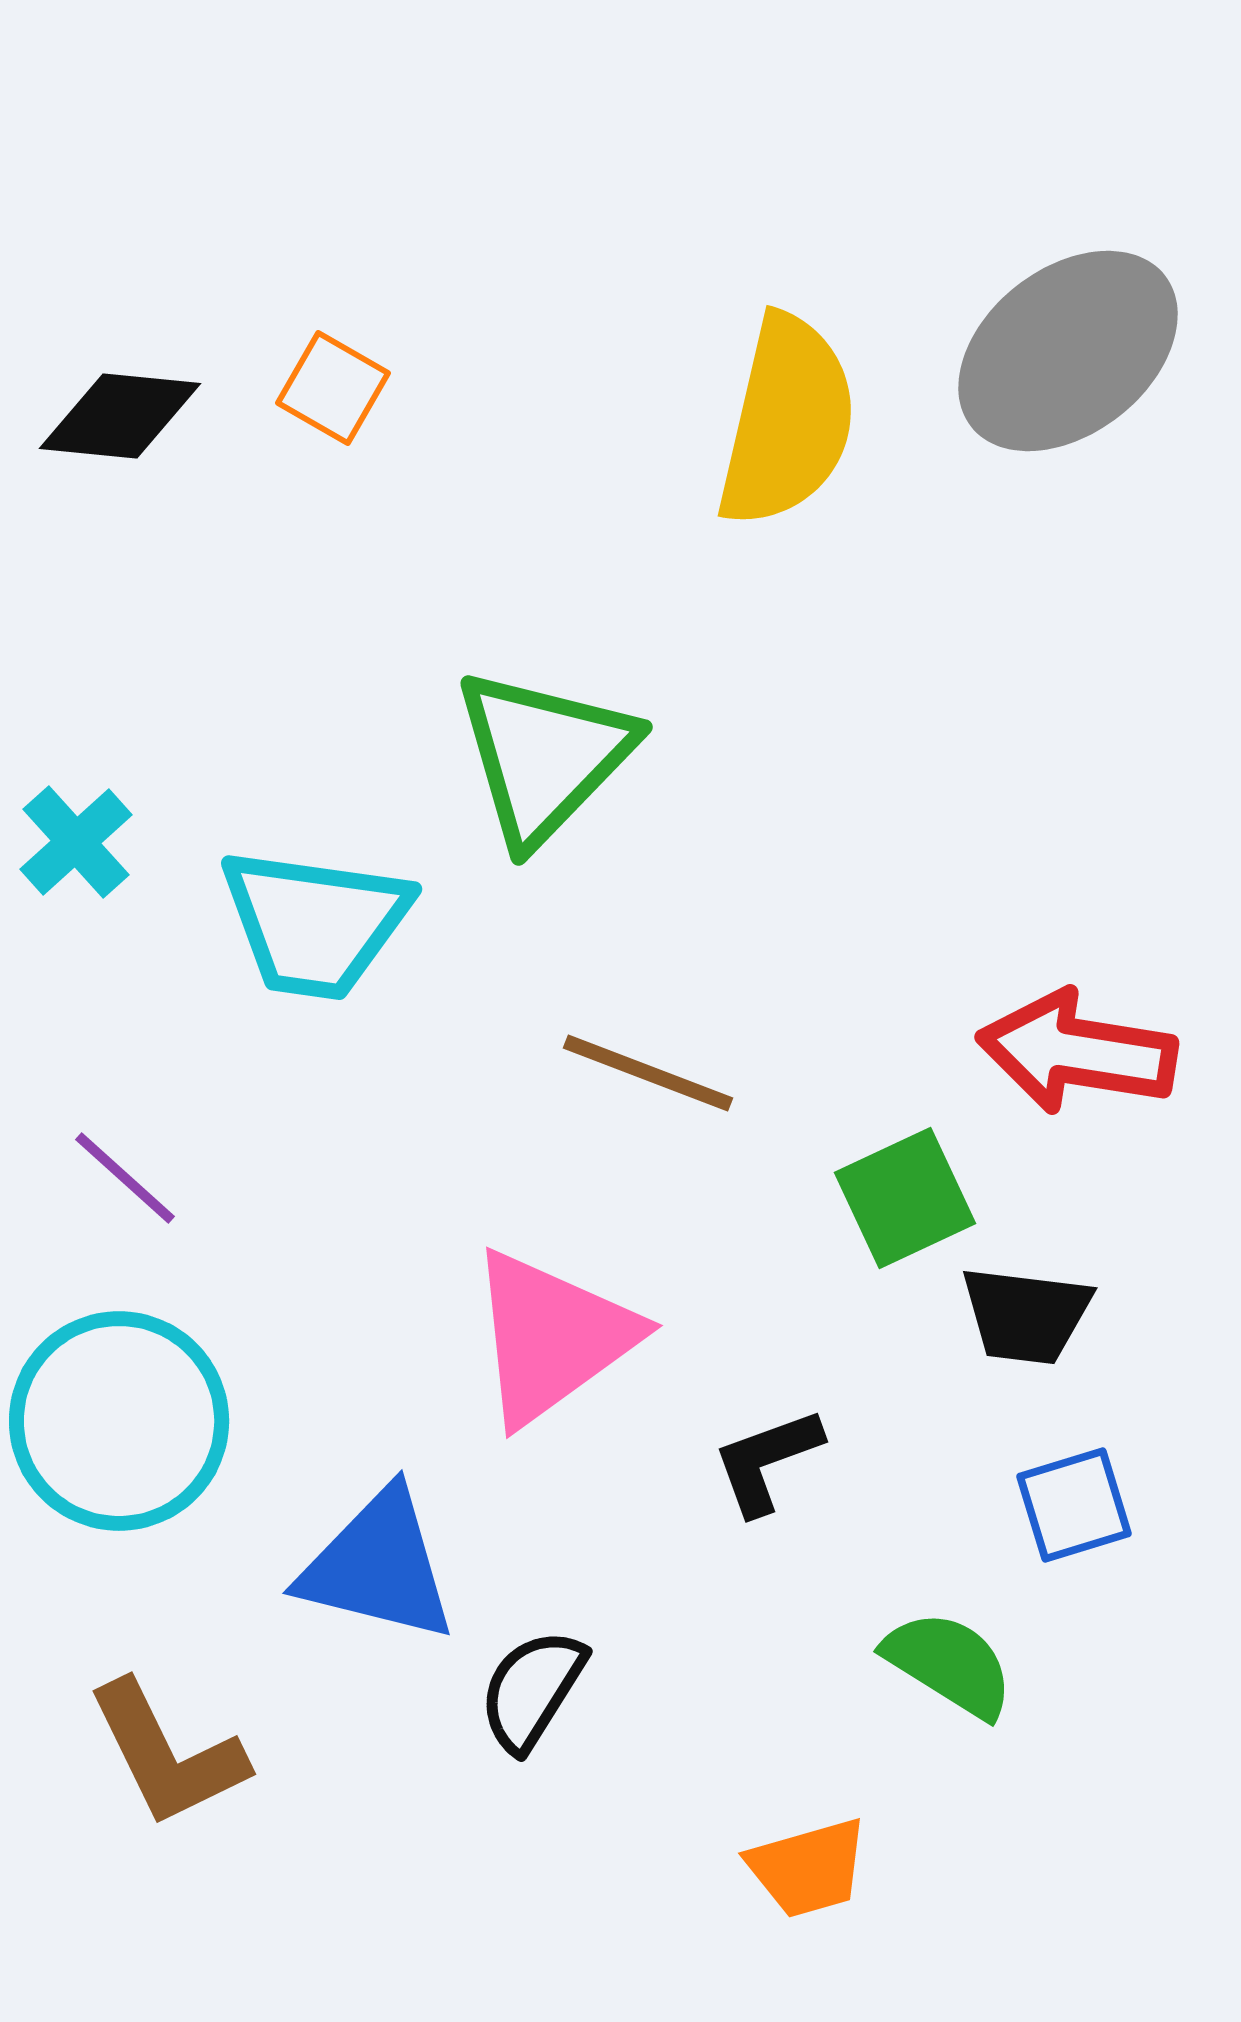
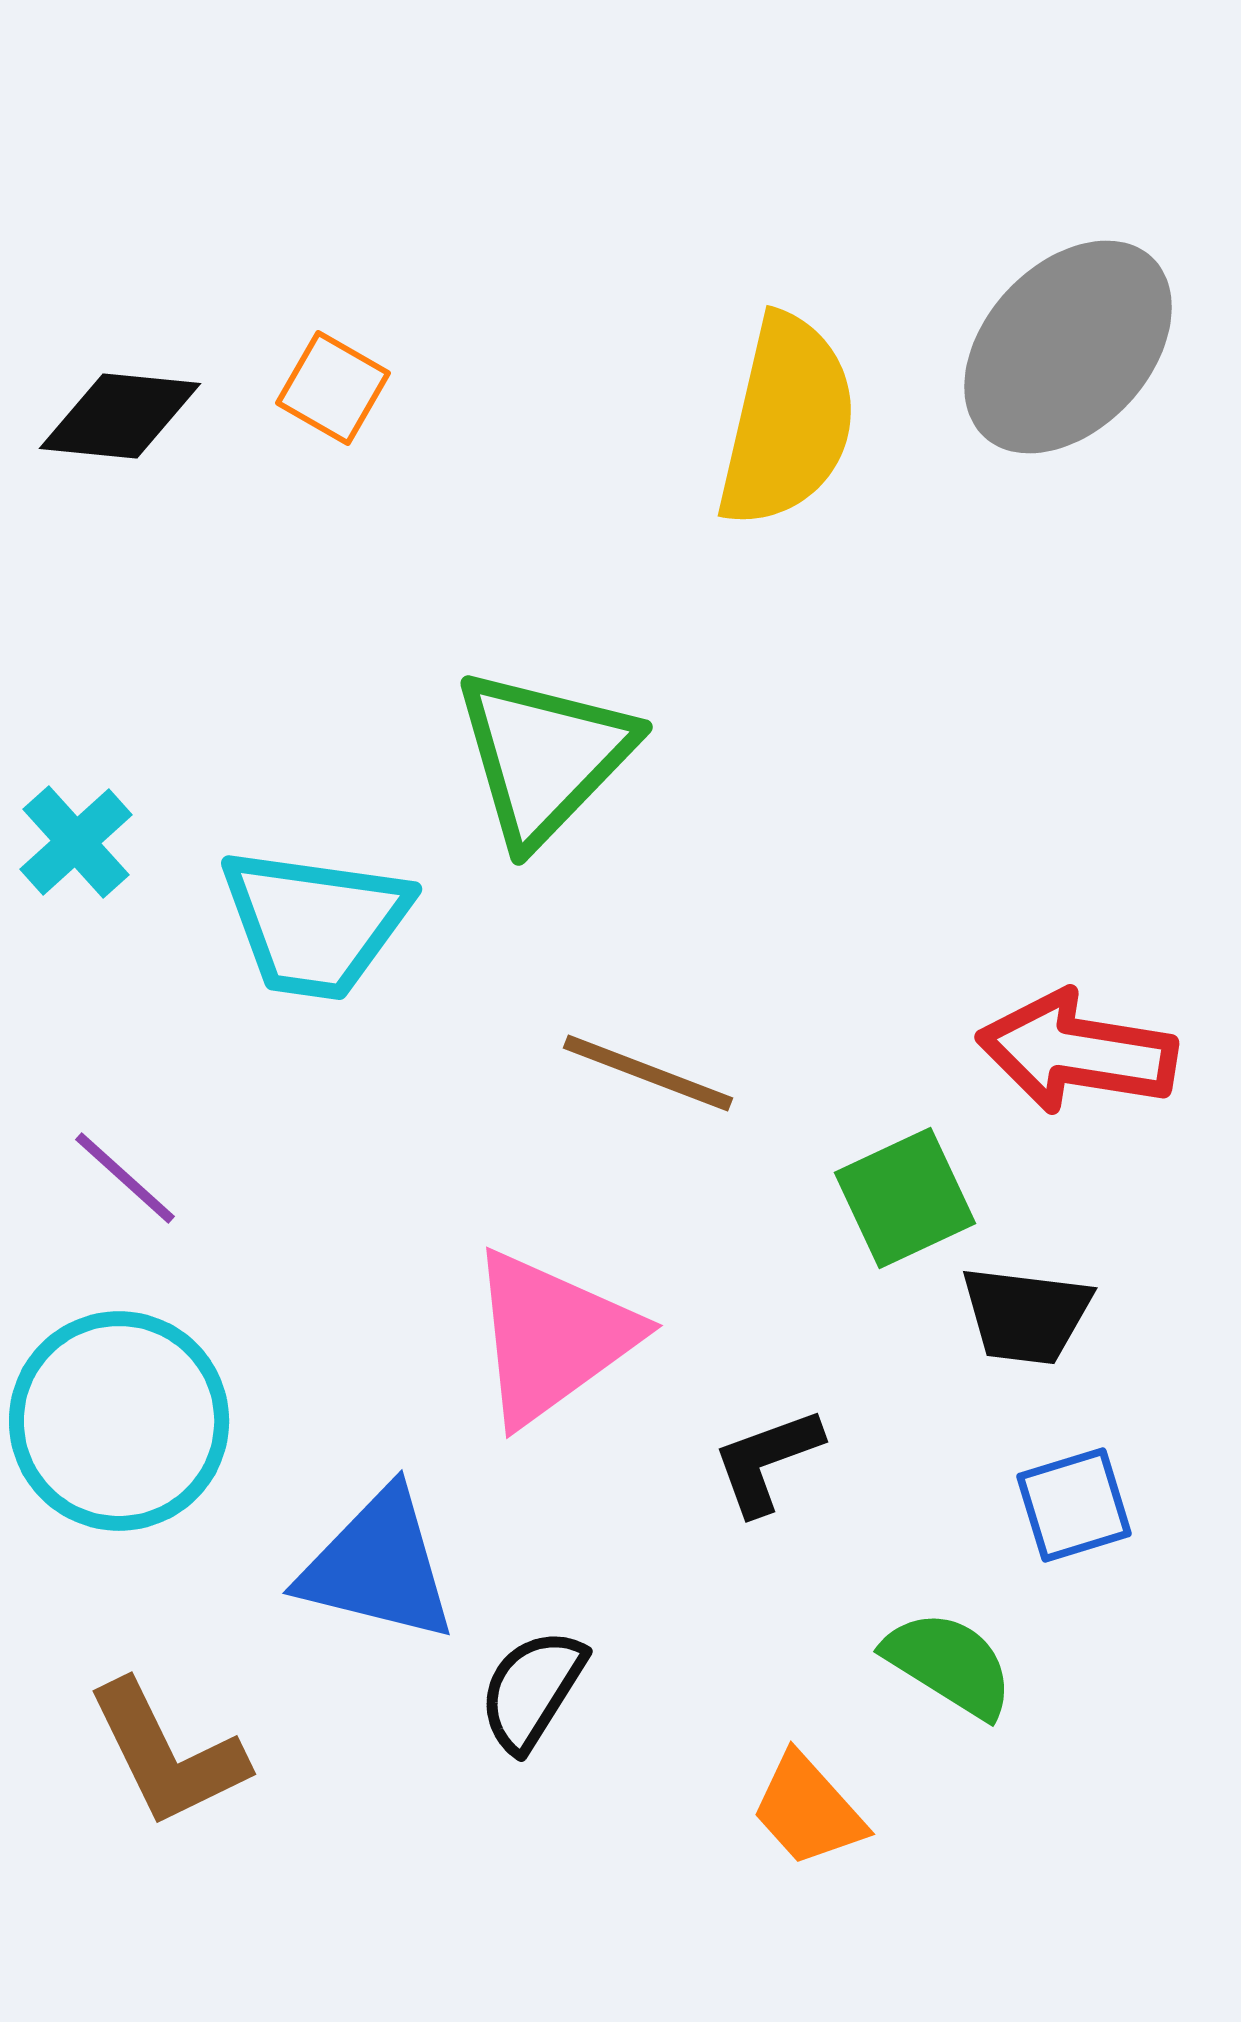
gray ellipse: moved 4 px up; rotated 9 degrees counterclockwise
orange trapezoid: moved 58 px up; rotated 64 degrees clockwise
